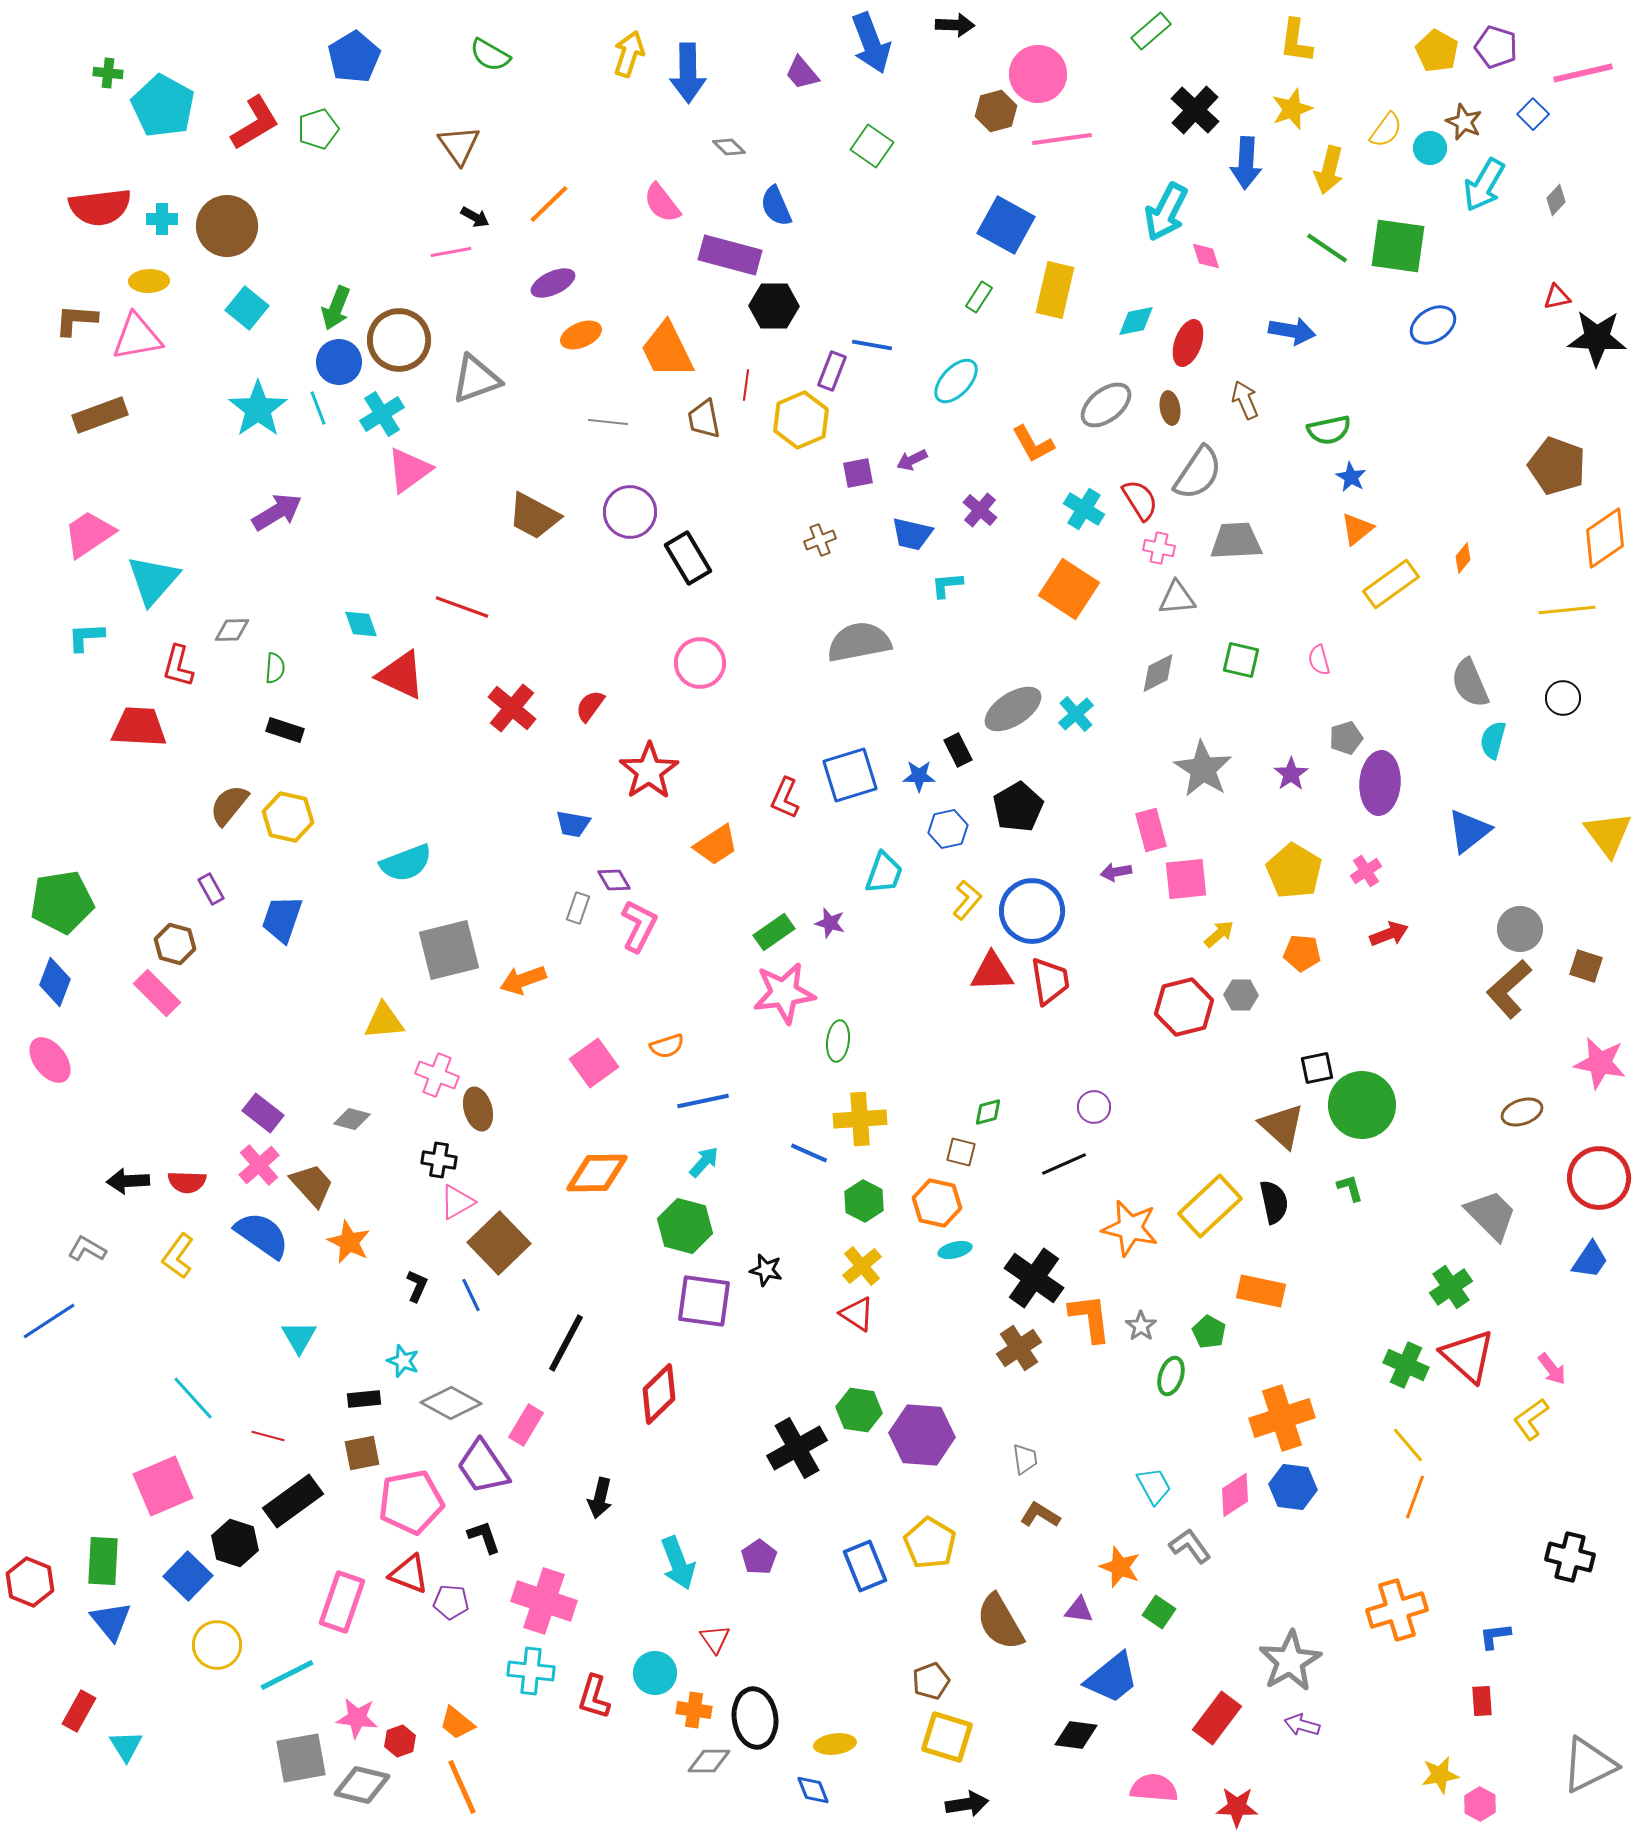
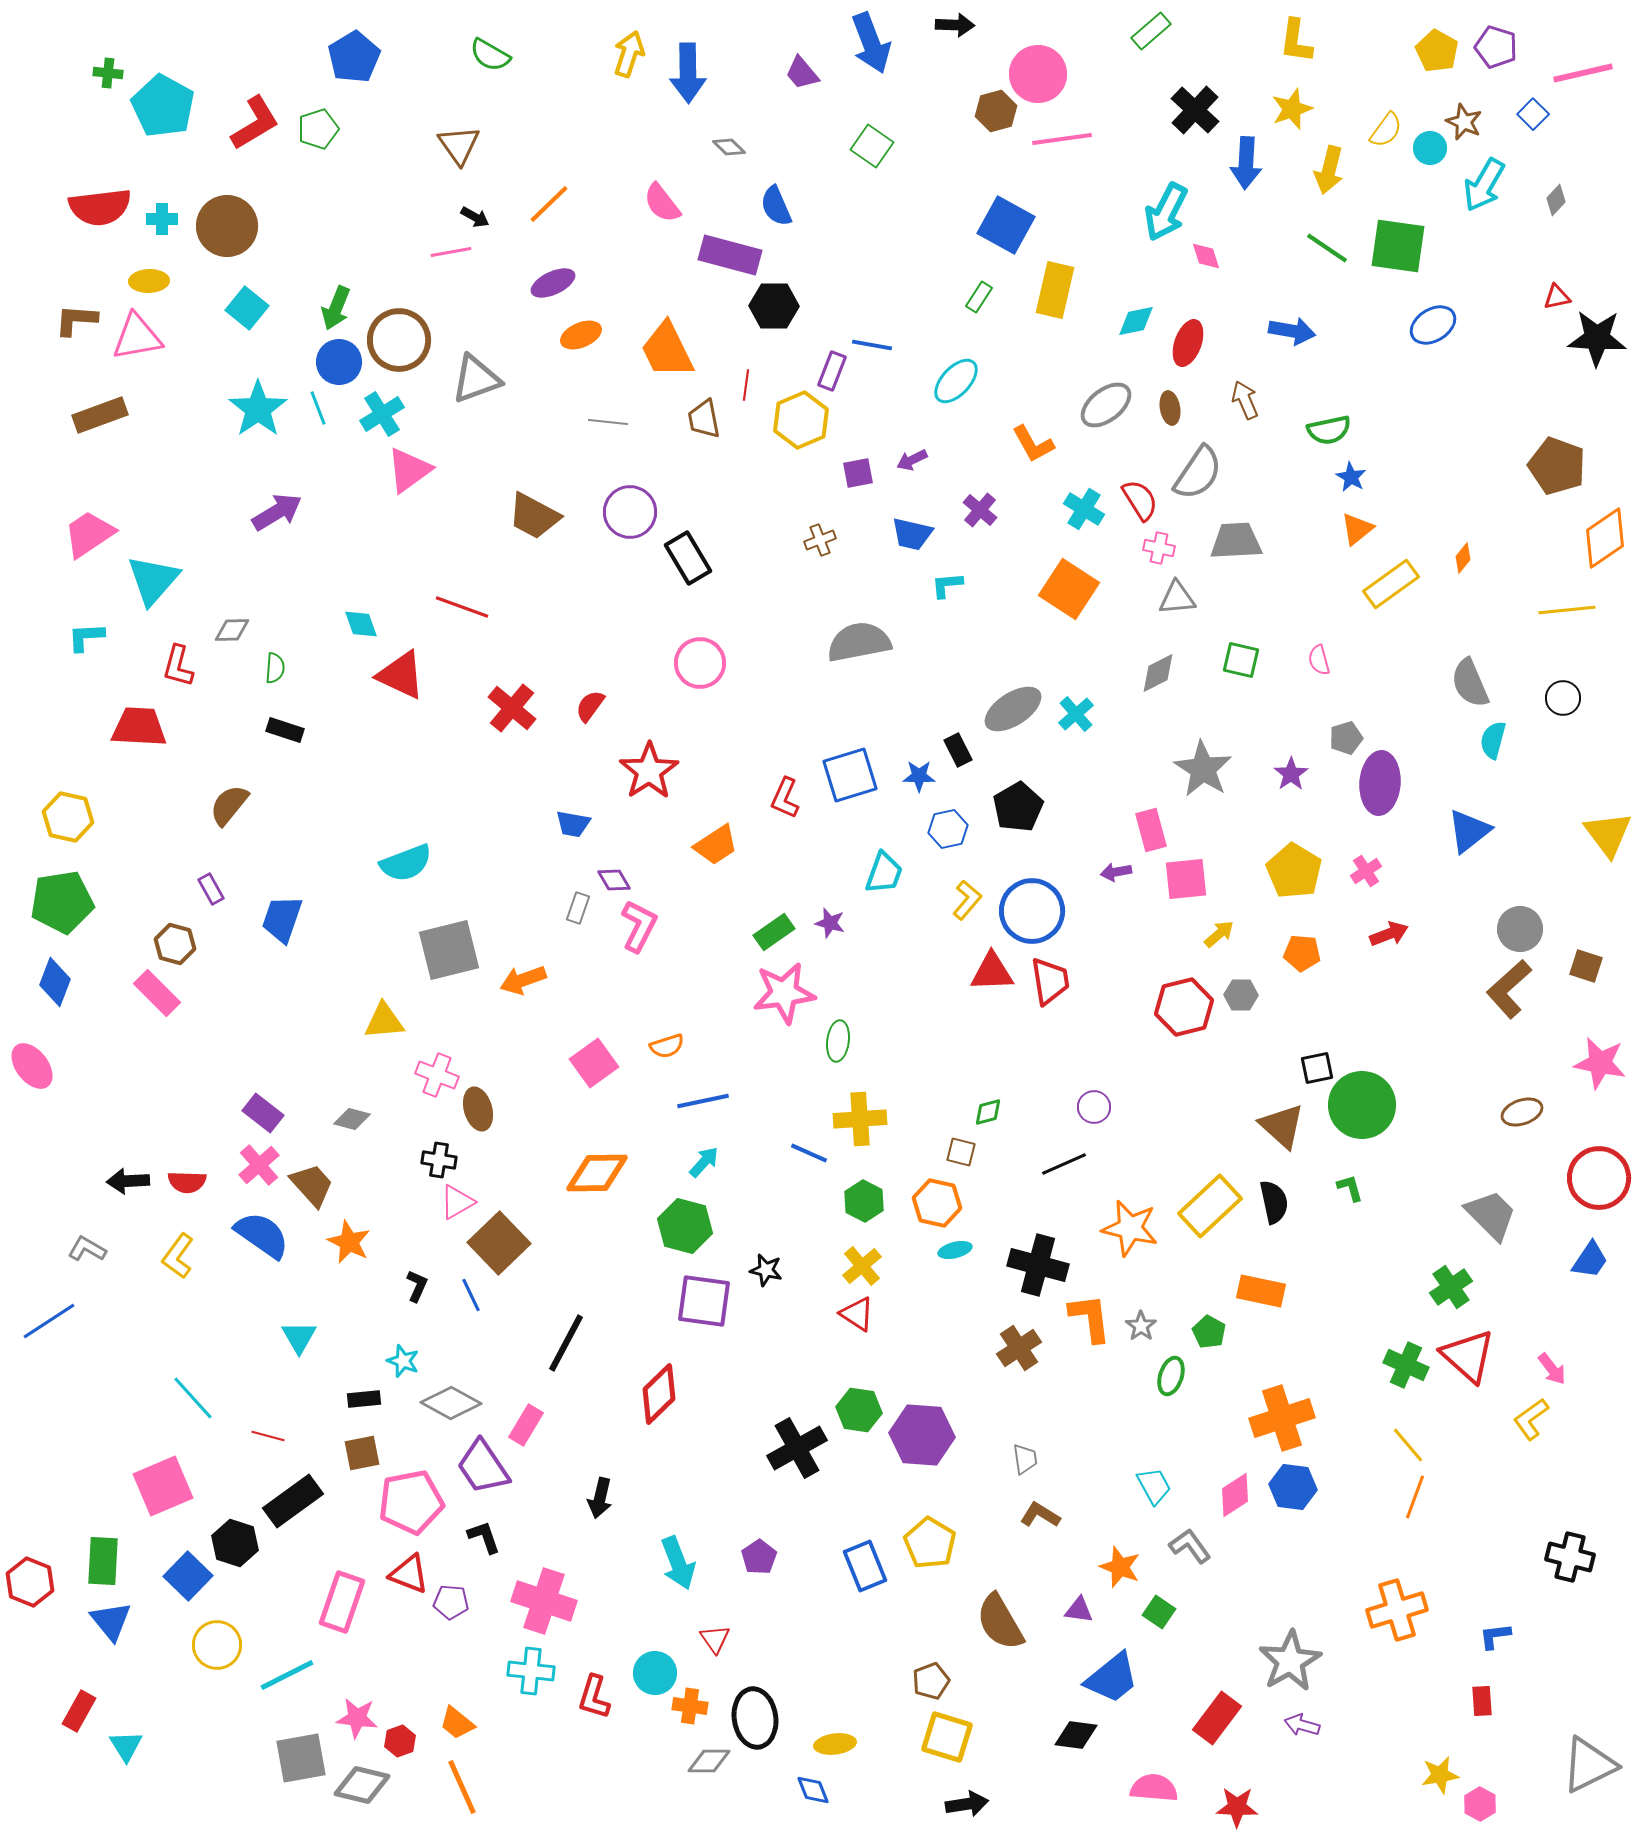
yellow hexagon at (288, 817): moved 220 px left
pink ellipse at (50, 1060): moved 18 px left, 6 px down
black cross at (1034, 1278): moved 4 px right, 13 px up; rotated 20 degrees counterclockwise
orange cross at (694, 1710): moved 4 px left, 4 px up
